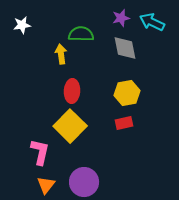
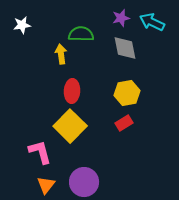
red rectangle: rotated 18 degrees counterclockwise
pink L-shape: rotated 28 degrees counterclockwise
